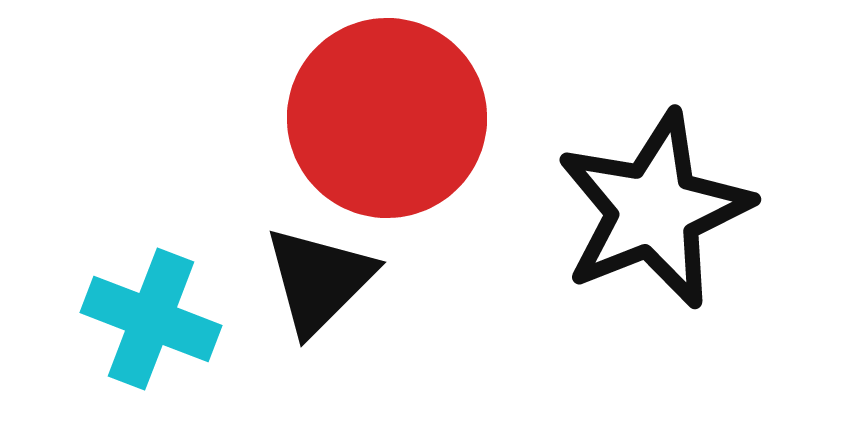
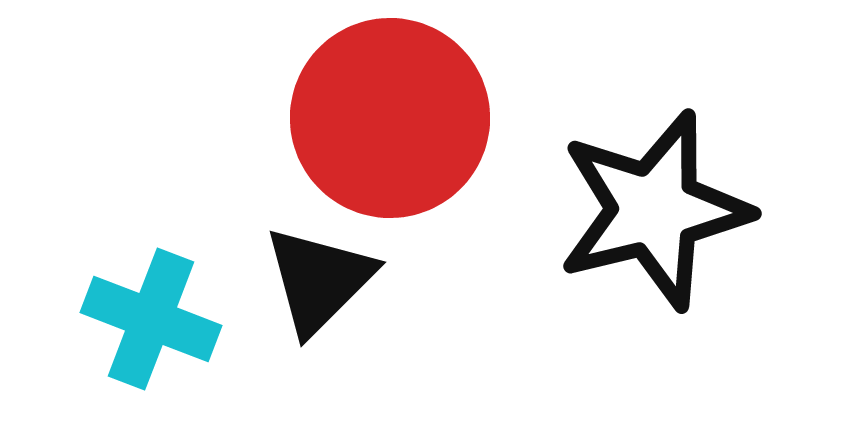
red circle: moved 3 px right
black star: rotated 8 degrees clockwise
